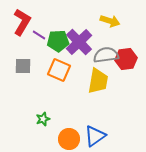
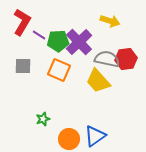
gray semicircle: moved 1 px right, 4 px down; rotated 20 degrees clockwise
yellow trapezoid: rotated 128 degrees clockwise
